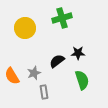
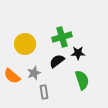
green cross: moved 19 px down
yellow circle: moved 16 px down
orange semicircle: rotated 18 degrees counterclockwise
